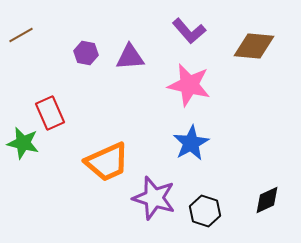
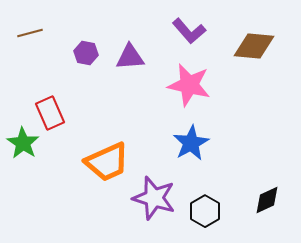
brown line: moved 9 px right, 2 px up; rotated 15 degrees clockwise
green star: rotated 20 degrees clockwise
black hexagon: rotated 12 degrees clockwise
